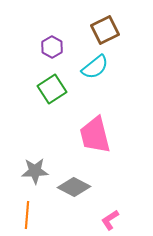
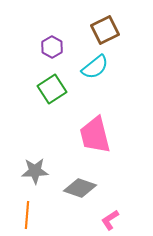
gray diamond: moved 6 px right, 1 px down; rotated 8 degrees counterclockwise
